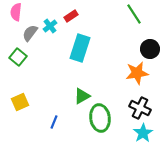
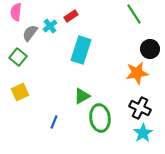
cyan rectangle: moved 1 px right, 2 px down
yellow square: moved 10 px up
